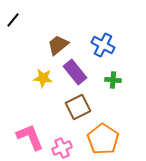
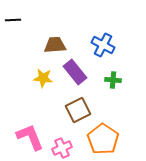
black line: rotated 49 degrees clockwise
brown trapezoid: moved 3 px left; rotated 35 degrees clockwise
brown square: moved 3 px down
